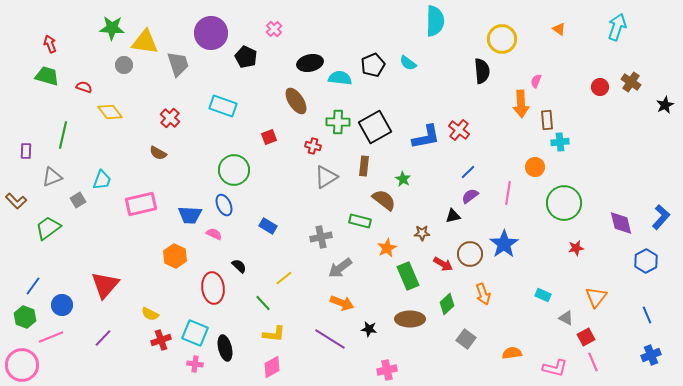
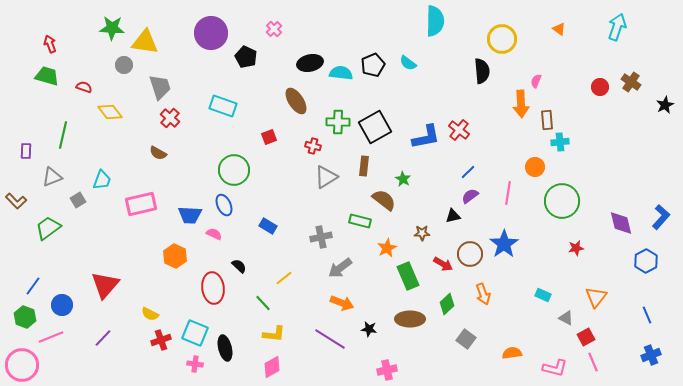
gray trapezoid at (178, 64): moved 18 px left, 23 px down
cyan semicircle at (340, 78): moved 1 px right, 5 px up
green circle at (564, 203): moved 2 px left, 2 px up
